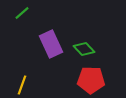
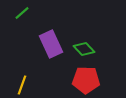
red pentagon: moved 5 px left
